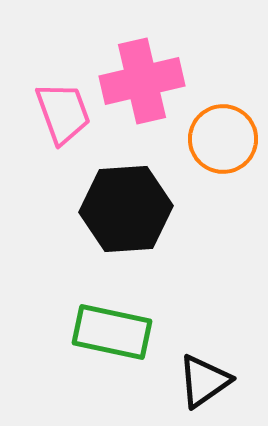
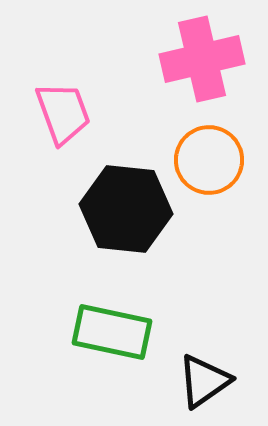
pink cross: moved 60 px right, 22 px up
orange circle: moved 14 px left, 21 px down
black hexagon: rotated 10 degrees clockwise
